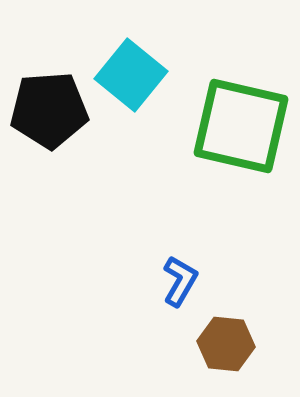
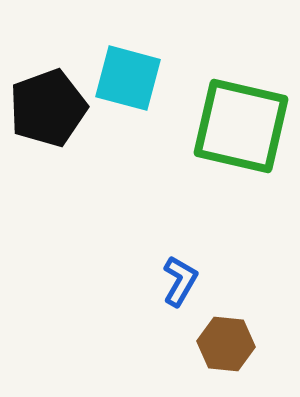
cyan square: moved 3 px left, 3 px down; rotated 24 degrees counterclockwise
black pentagon: moved 1 px left, 2 px up; rotated 16 degrees counterclockwise
